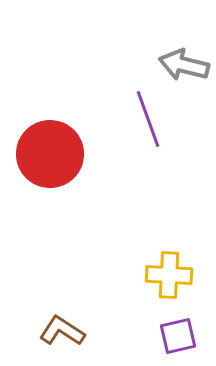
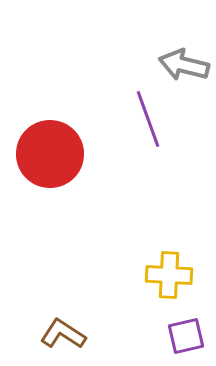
brown L-shape: moved 1 px right, 3 px down
purple square: moved 8 px right
